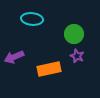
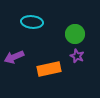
cyan ellipse: moved 3 px down
green circle: moved 1 px right
